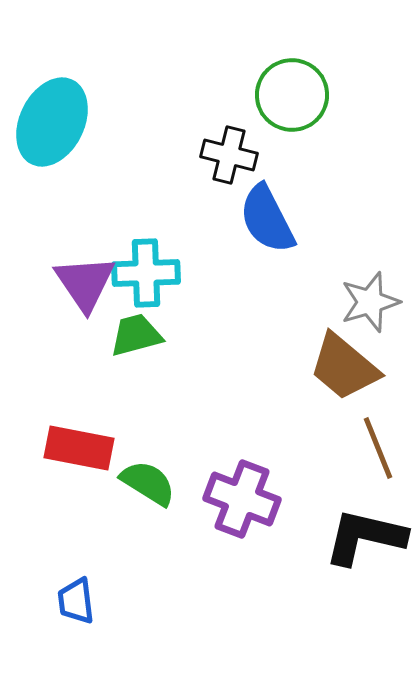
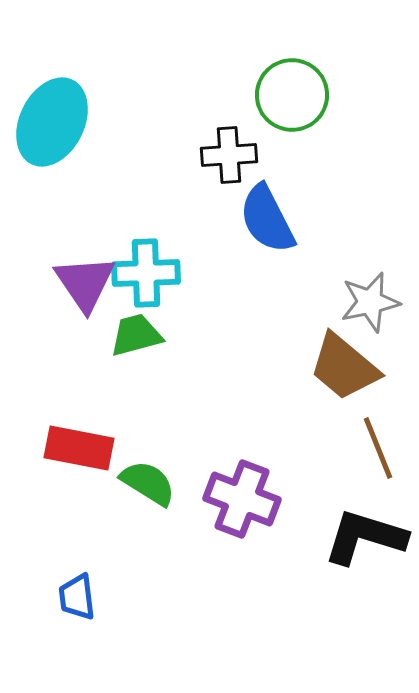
black cross: rotated 18 degrees counterclockwise
gray star: rotated 4 degrees clockwise
black L-shape: rotated 4 degrees clockwise
blue trapezoid: moved 1 px right, 4 px up
